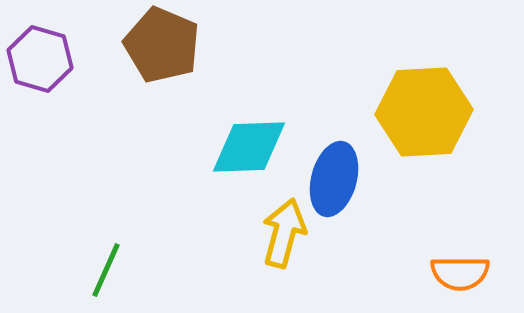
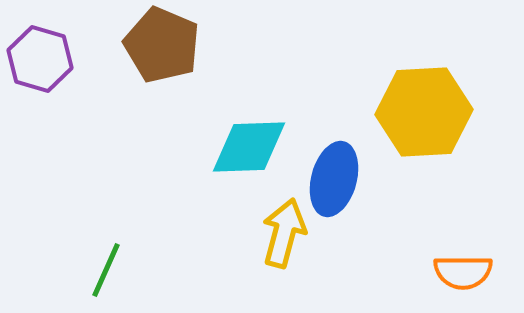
orange semicircle: moved 3 px right, 1 px up
